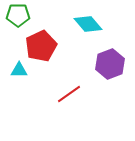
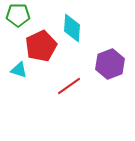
cyan diamond: moved 16 px left, 4 px down; rotated 44 degrees clockwise
cyan triangle: rotated 18 degrees clockwise
red line: moved 8 px up
